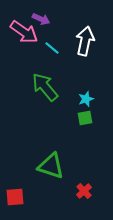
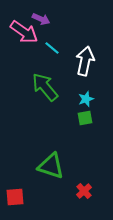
white arrow: moved 20 px down
